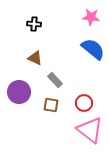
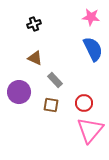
black cross: rotated 24 degrees counterclockwise
blue semicircle: rotated 25 degrees clockwise
pink triangle: rotated 32 degrees clockwise
